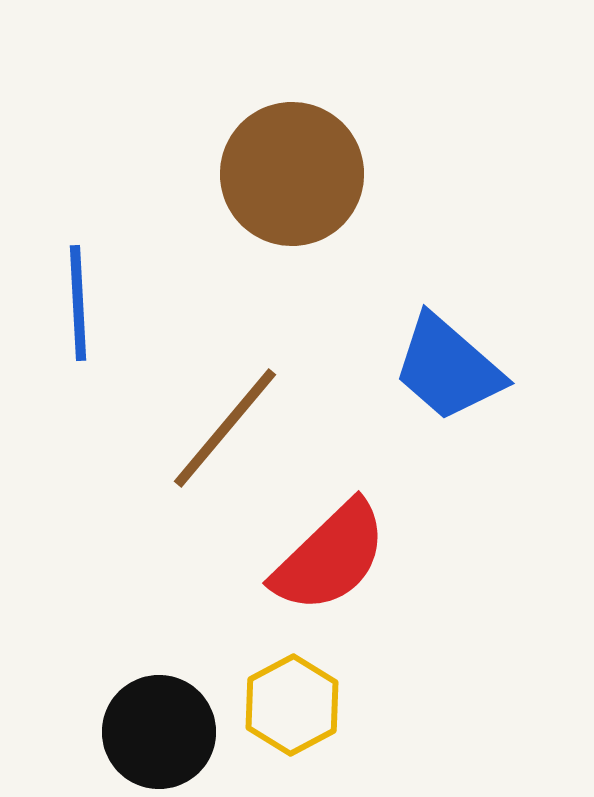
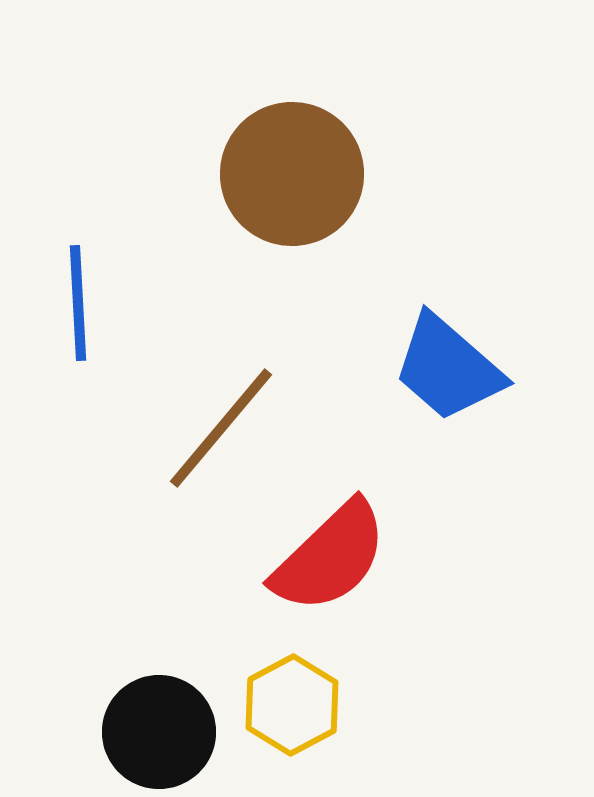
brown line: moved 4 px left
